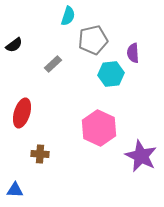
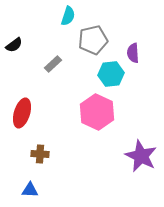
pink hexagon: moved 2 px left, 16 px up
blue triangle: moved 15 px right
